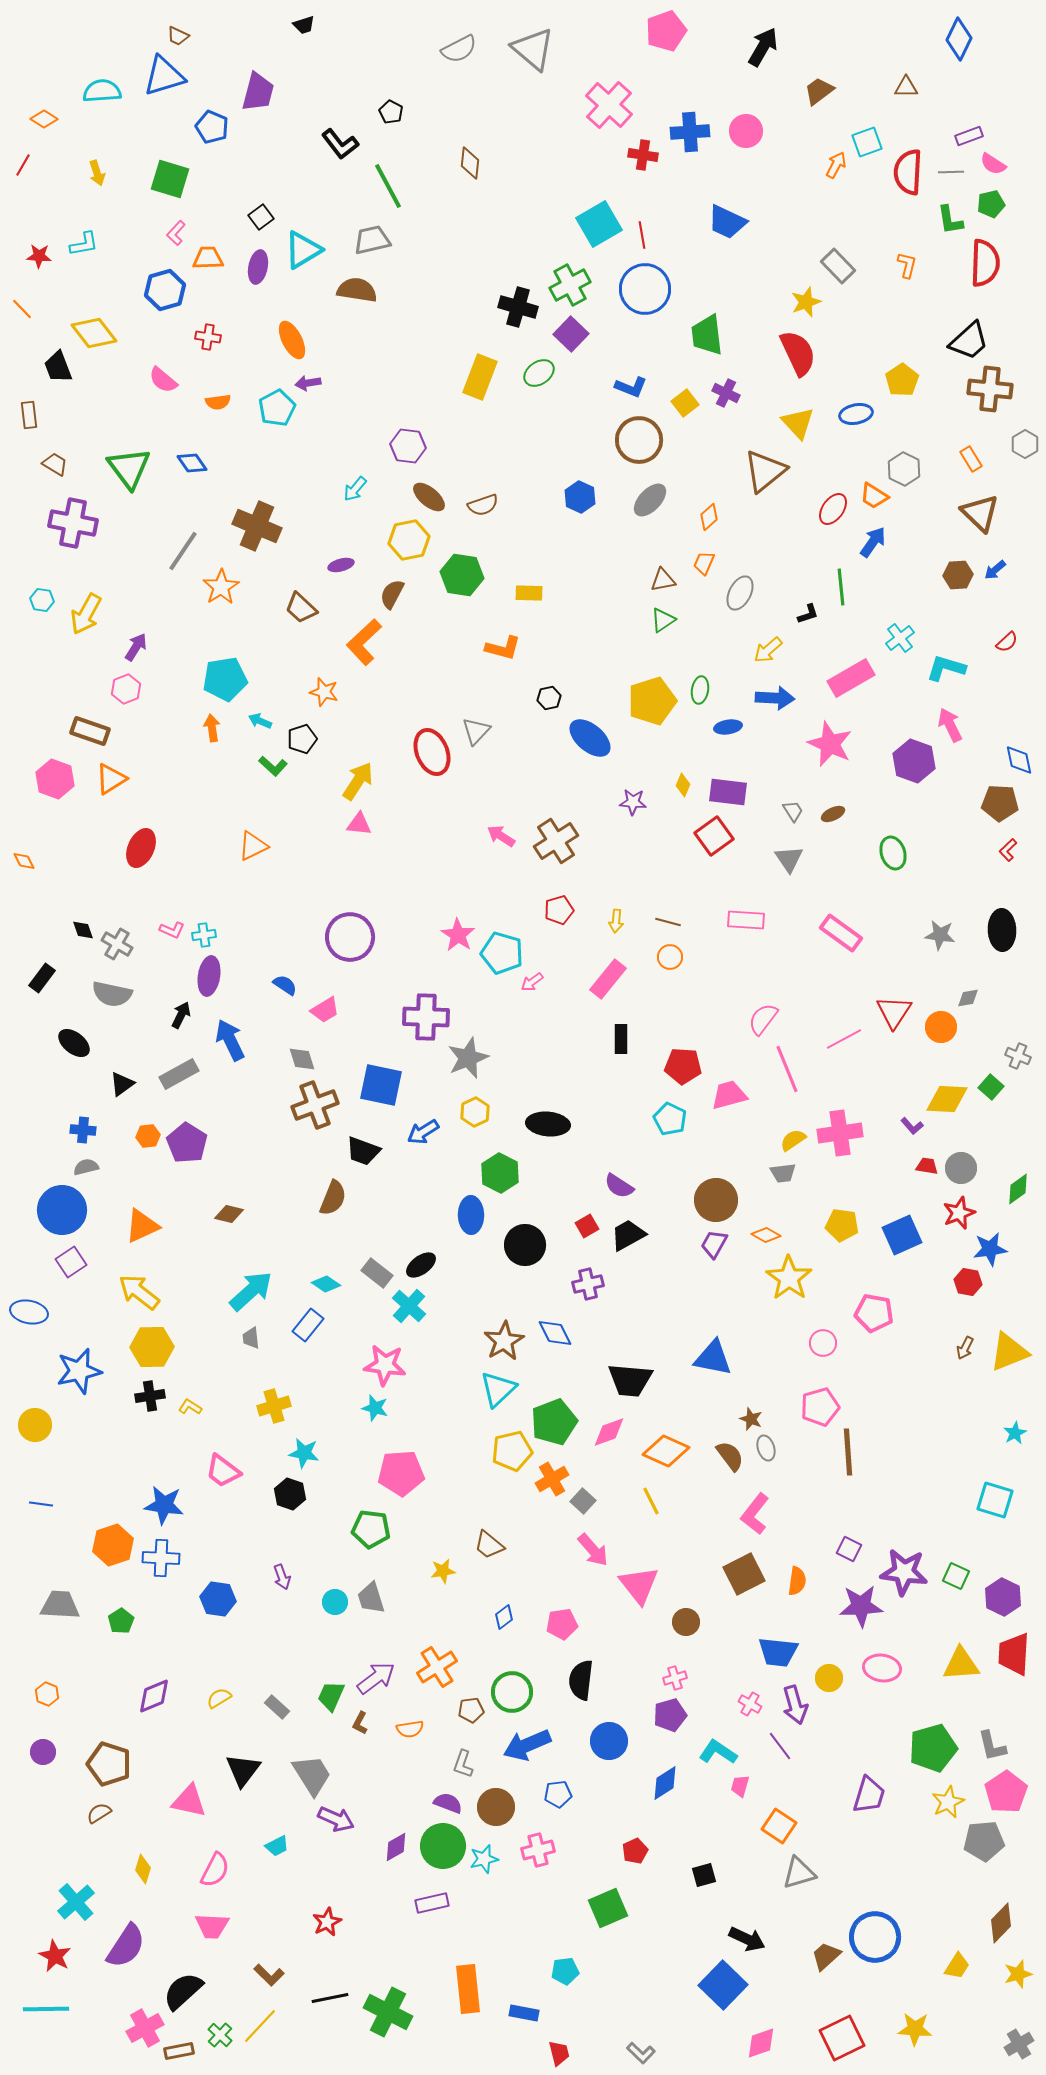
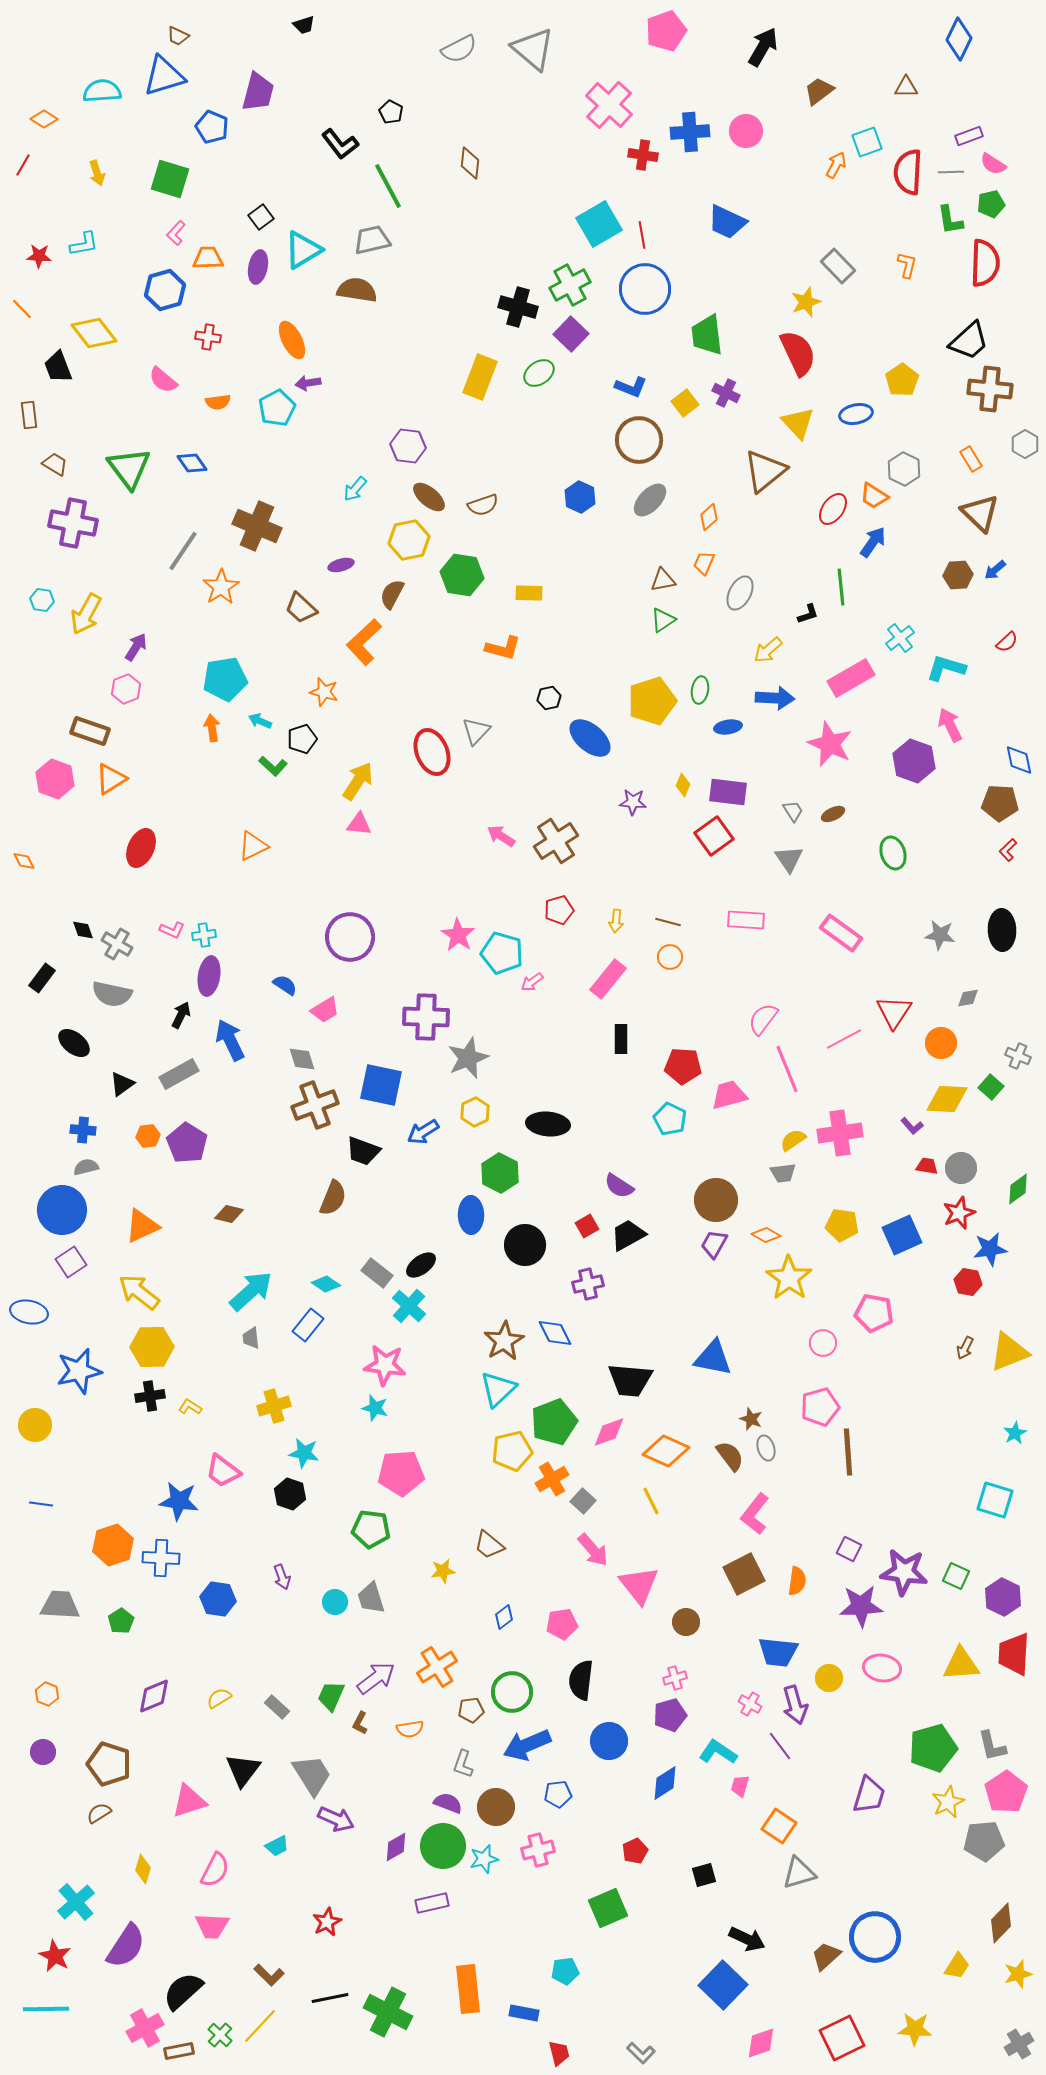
orange circle at (941, 1027): moved 16 px down
blue star at (164, 1505): moved 15 px right, 4 px up
pink triangle at (189, 1801): rotated 30 degrees counterclockwise
